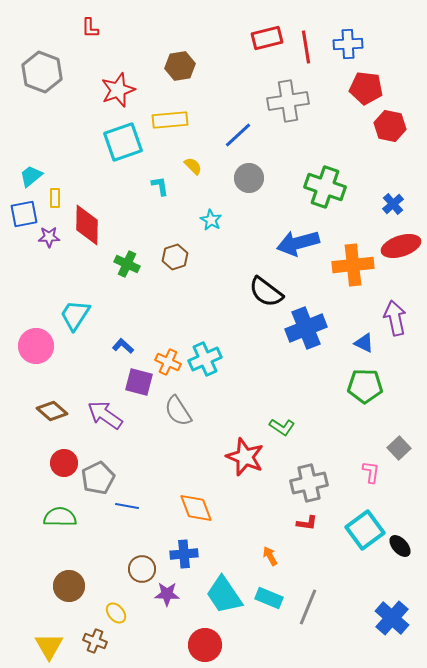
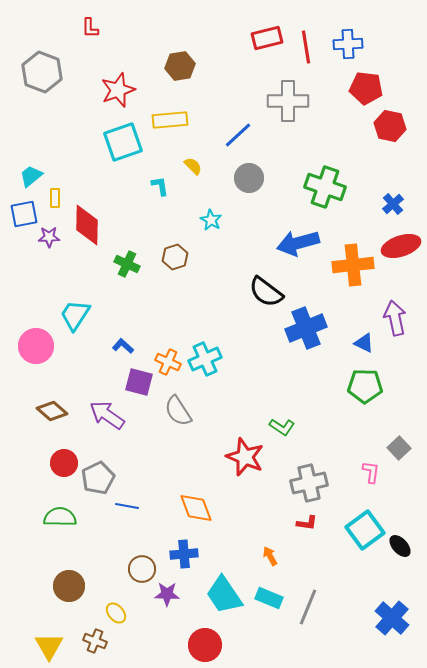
gray cross at (288, 101): rotated 9 degrees clockwise
purple arrow at (105, 415): moved 2 px right
